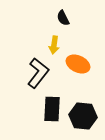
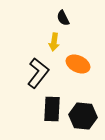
yellow arrow: moved 3 px up
